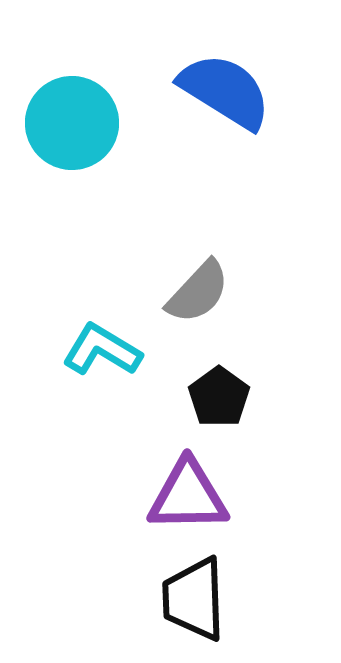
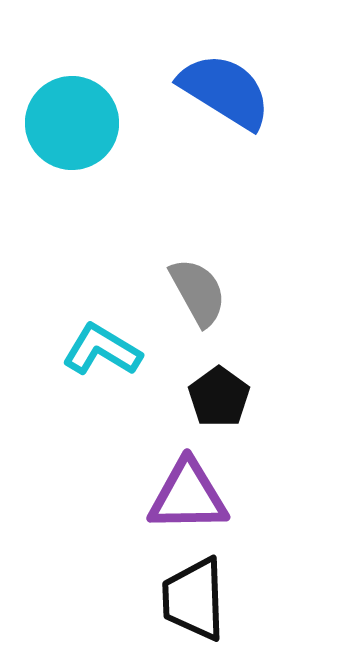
gray semicircle: rotated 72 degrees counterclockwise
